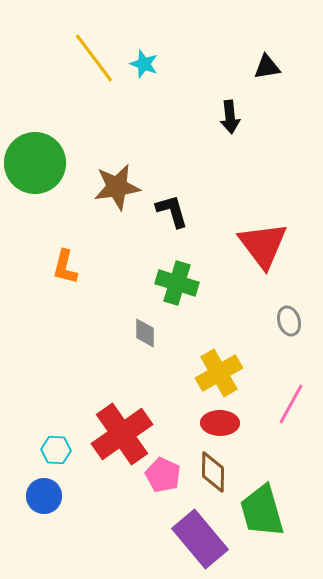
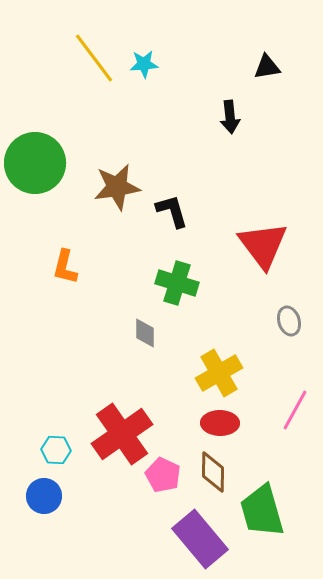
cyan star: rotated 24 degrees counterclockwise
pink line: moved 4 px right, 6 px down
